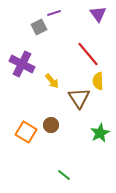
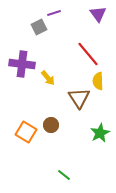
purple cross: rotated 20 degrees counterclockwise
yellow arrow: moved 4 px left, 3 px up
